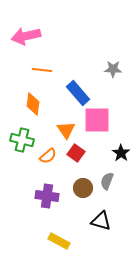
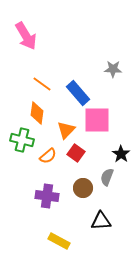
pink arrow: rotated 108 degrees counterclockwise
orange line: moved 14 px down; rotated 30 degrees clockwise
orange diamond: moved 4 px right, 9 px down
orange triangle: rotated 18 degrees clockwise
black star: moved 1 px down
gray semicircle: moved 4 px up
black triangle: rotated 20 degrees counterclockwise
